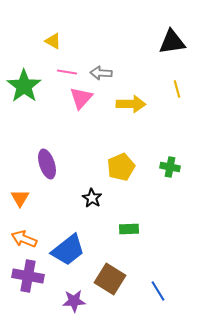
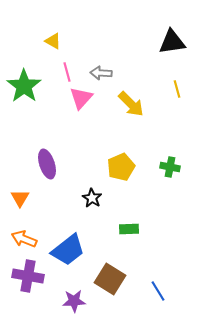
pink line: rotated 66 degrees clockwise
yellow arrow: rotated 44 degrees clockwise
